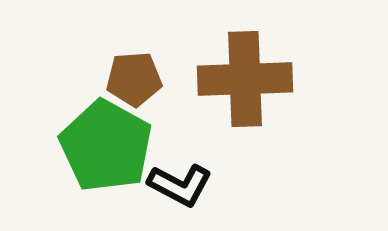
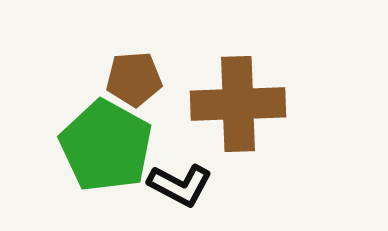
brown cross: moved 7 px left, 25 px down
